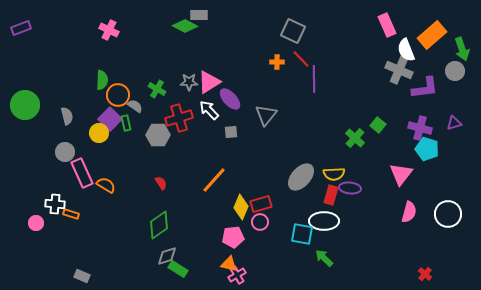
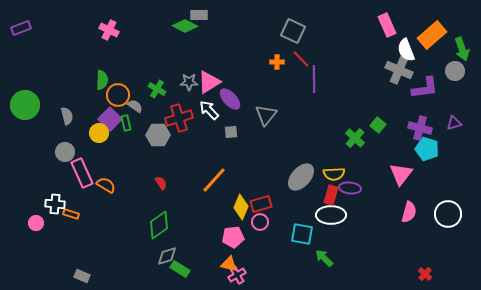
white ellipse at (324, 221): moved 7 px right, 6 px up
green rectangle at (178, 269): moved 2 px right
